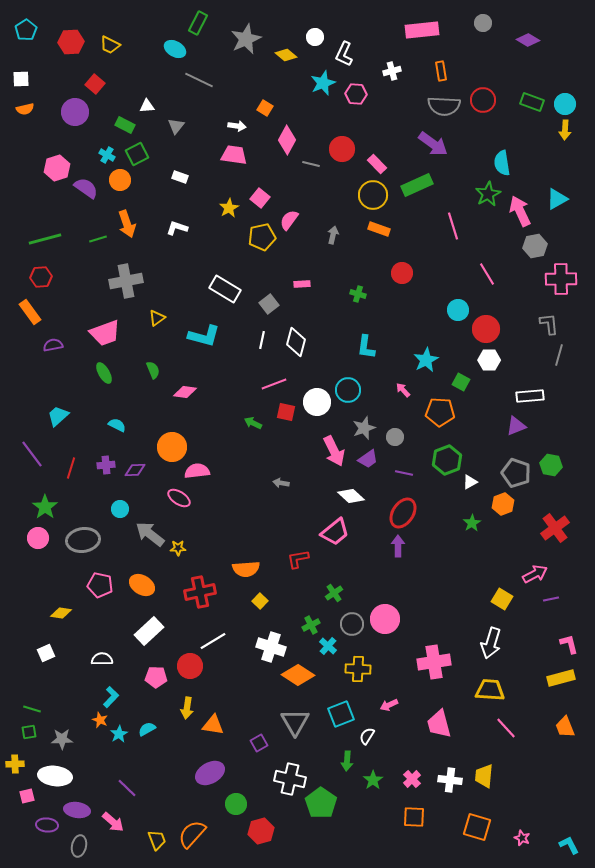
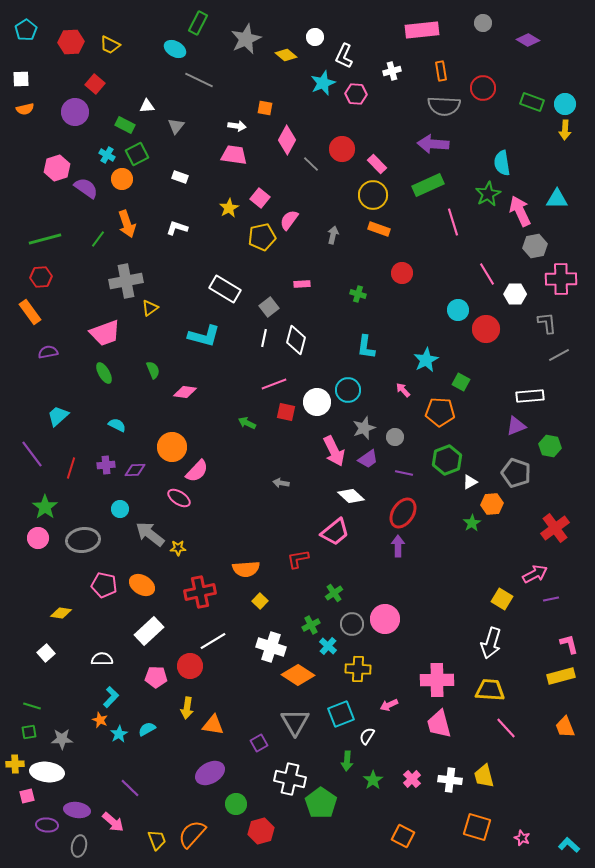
white L-shape at (344, 54): moved 2 px down
red circle at (483, 100): moved 12 px up
orange square at (265, 108): rotated 21 degrees counterclockwise
purple arrow at (433, 144): rotated 148 degrees clockwise
gray line at (311, 164): rotated 30 degrees clockwise
orange circle at (120, 180): moved 2 px right, 1 px up
green rectangle at (417, 185): moved 11 px right
cyan triangle at (557, 199): rotated 30 degrees clockwise
pink line at (453, 226): moved 4 px up
green line at (98, 239): rotated 36 degrees counterclockwise
gray square at (269, 304): moved 3 px down
yellow triangle at (157, 318): moved 7 px left, 10 px up
gray L-shape at (549, 324): moved 2 px left, 1 px up
white line at (262, 340): moved 2 px right, 2 px up
white diamond at (296, 342): moved 2 px up
purple semicircle at (53, 345): moved 5 px left, 7 px down
gray line at (559, 355): rotated 45 degrees clockwise
white hexagon at (489, 360): moved 26 px right, 66 px up
green arrow at (253, 423): moved 6 px left
green hexagon at (551, 465): moved 1 px left, 19 px up
pink semicircle at (197, 471): rotated 140 degrees clockwise
orange hexagon at (503, 504): moved 11 px left; rotated 15 degrees clockwise
pink pentagon at (100, 585): moved 4 px right
white square at (46, 653): rotated 18 degrees counterclockwise
pink cross at (434, 662): moved 3 px right, 18 px down; rotated 8 degrees clockwise
yellow rectangle at (561, 678): moved 2 px up
green line at (32, 709): moved 3 px up
white ellipse at (55, 776): moved 8 px left, 4 px up
yellow trapezoid at (484, 776): rotated 20 degrees counterclockwise
purple line at (127, 788): moved 3 px right
orange square at (414, 817): moved 11 px left, 19 px down; rotated 25 degrees clockwise
cyan L-shape at (569, 845): rotated 20 degrees counterclockwise
